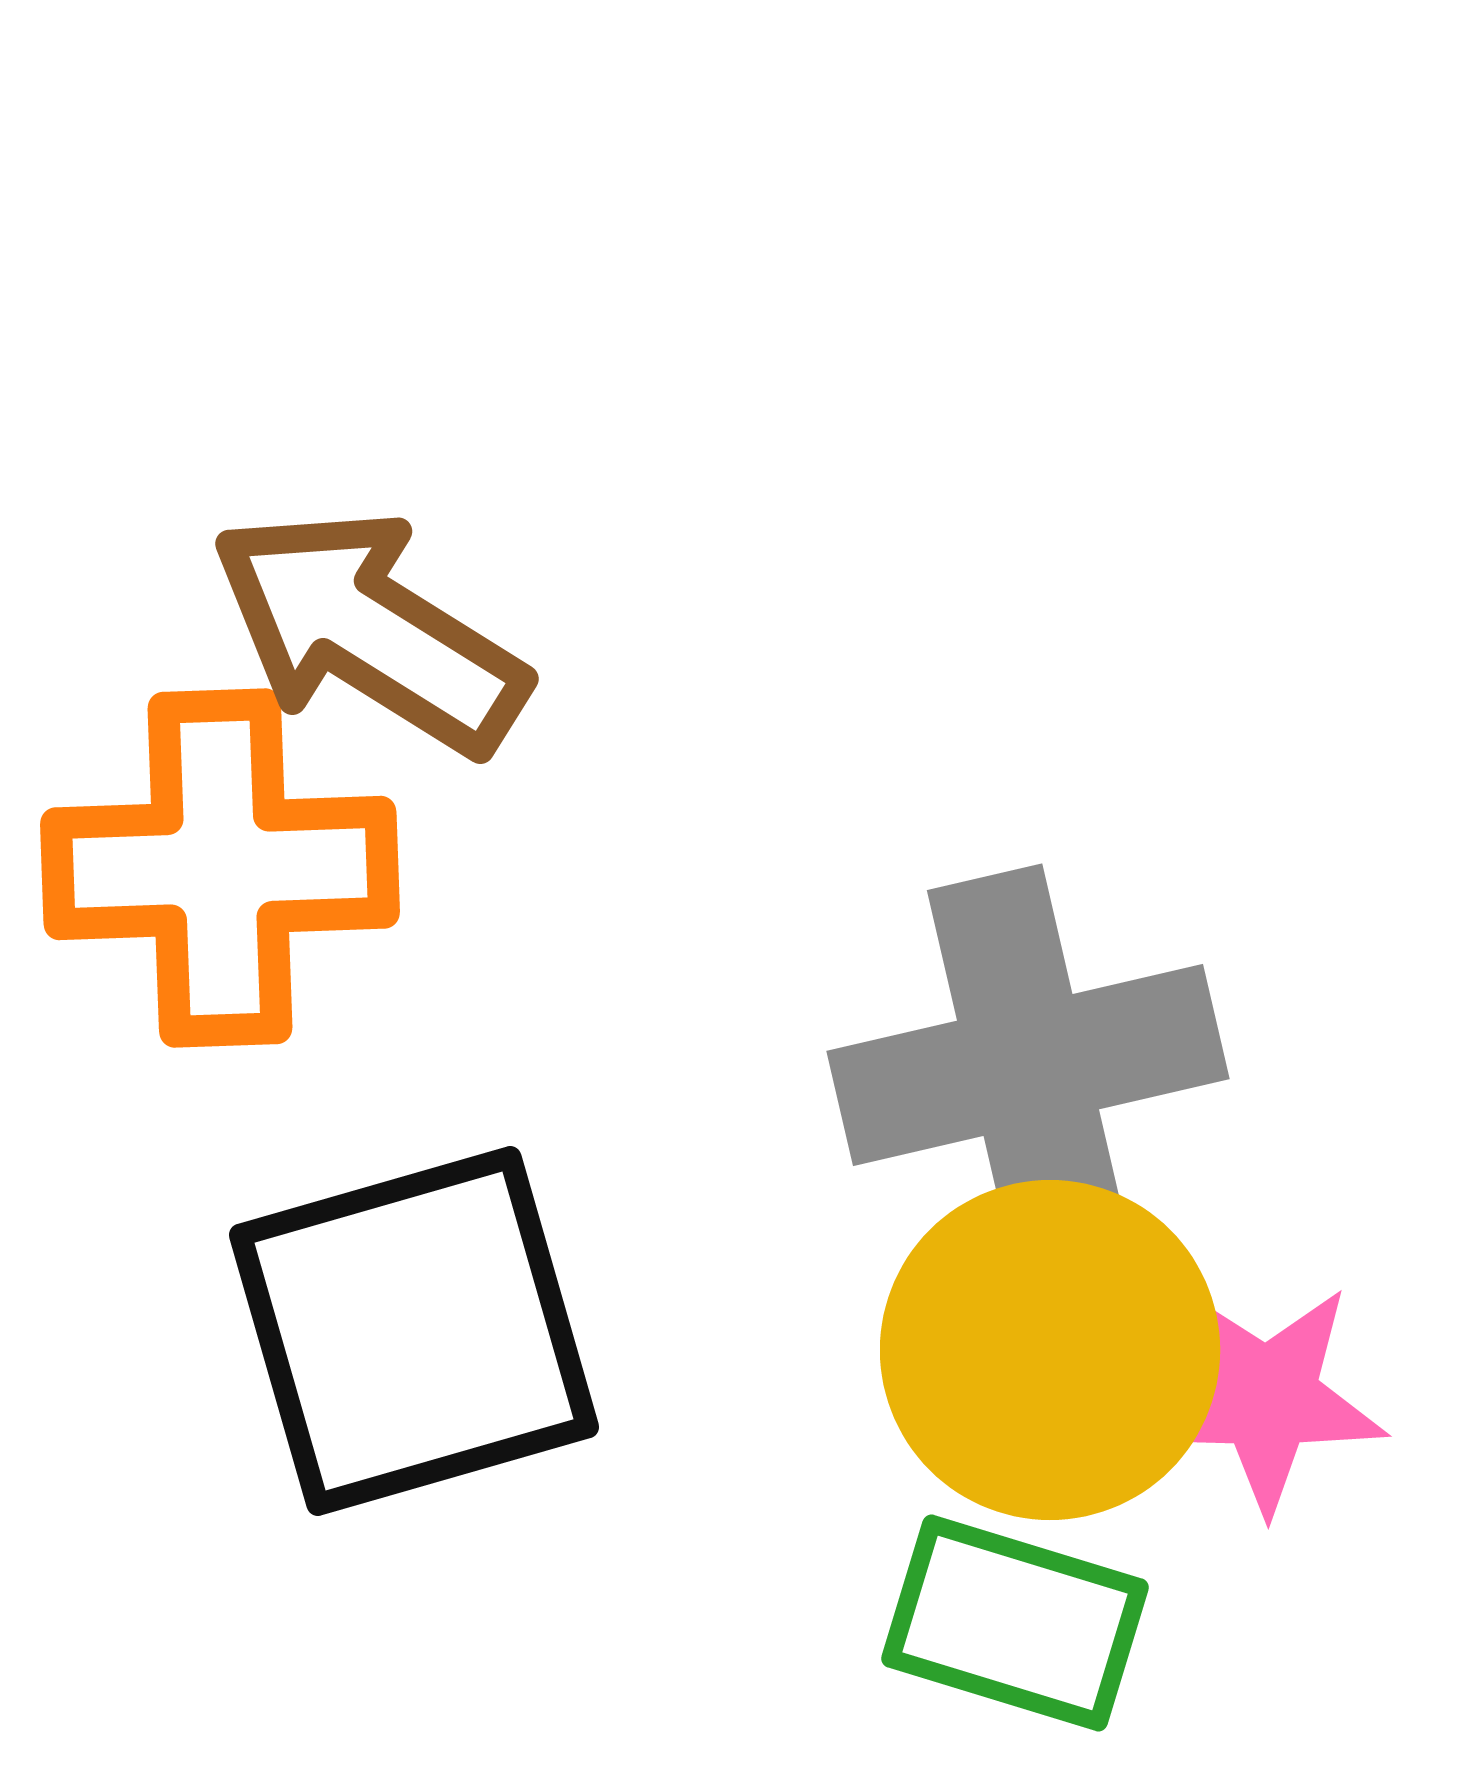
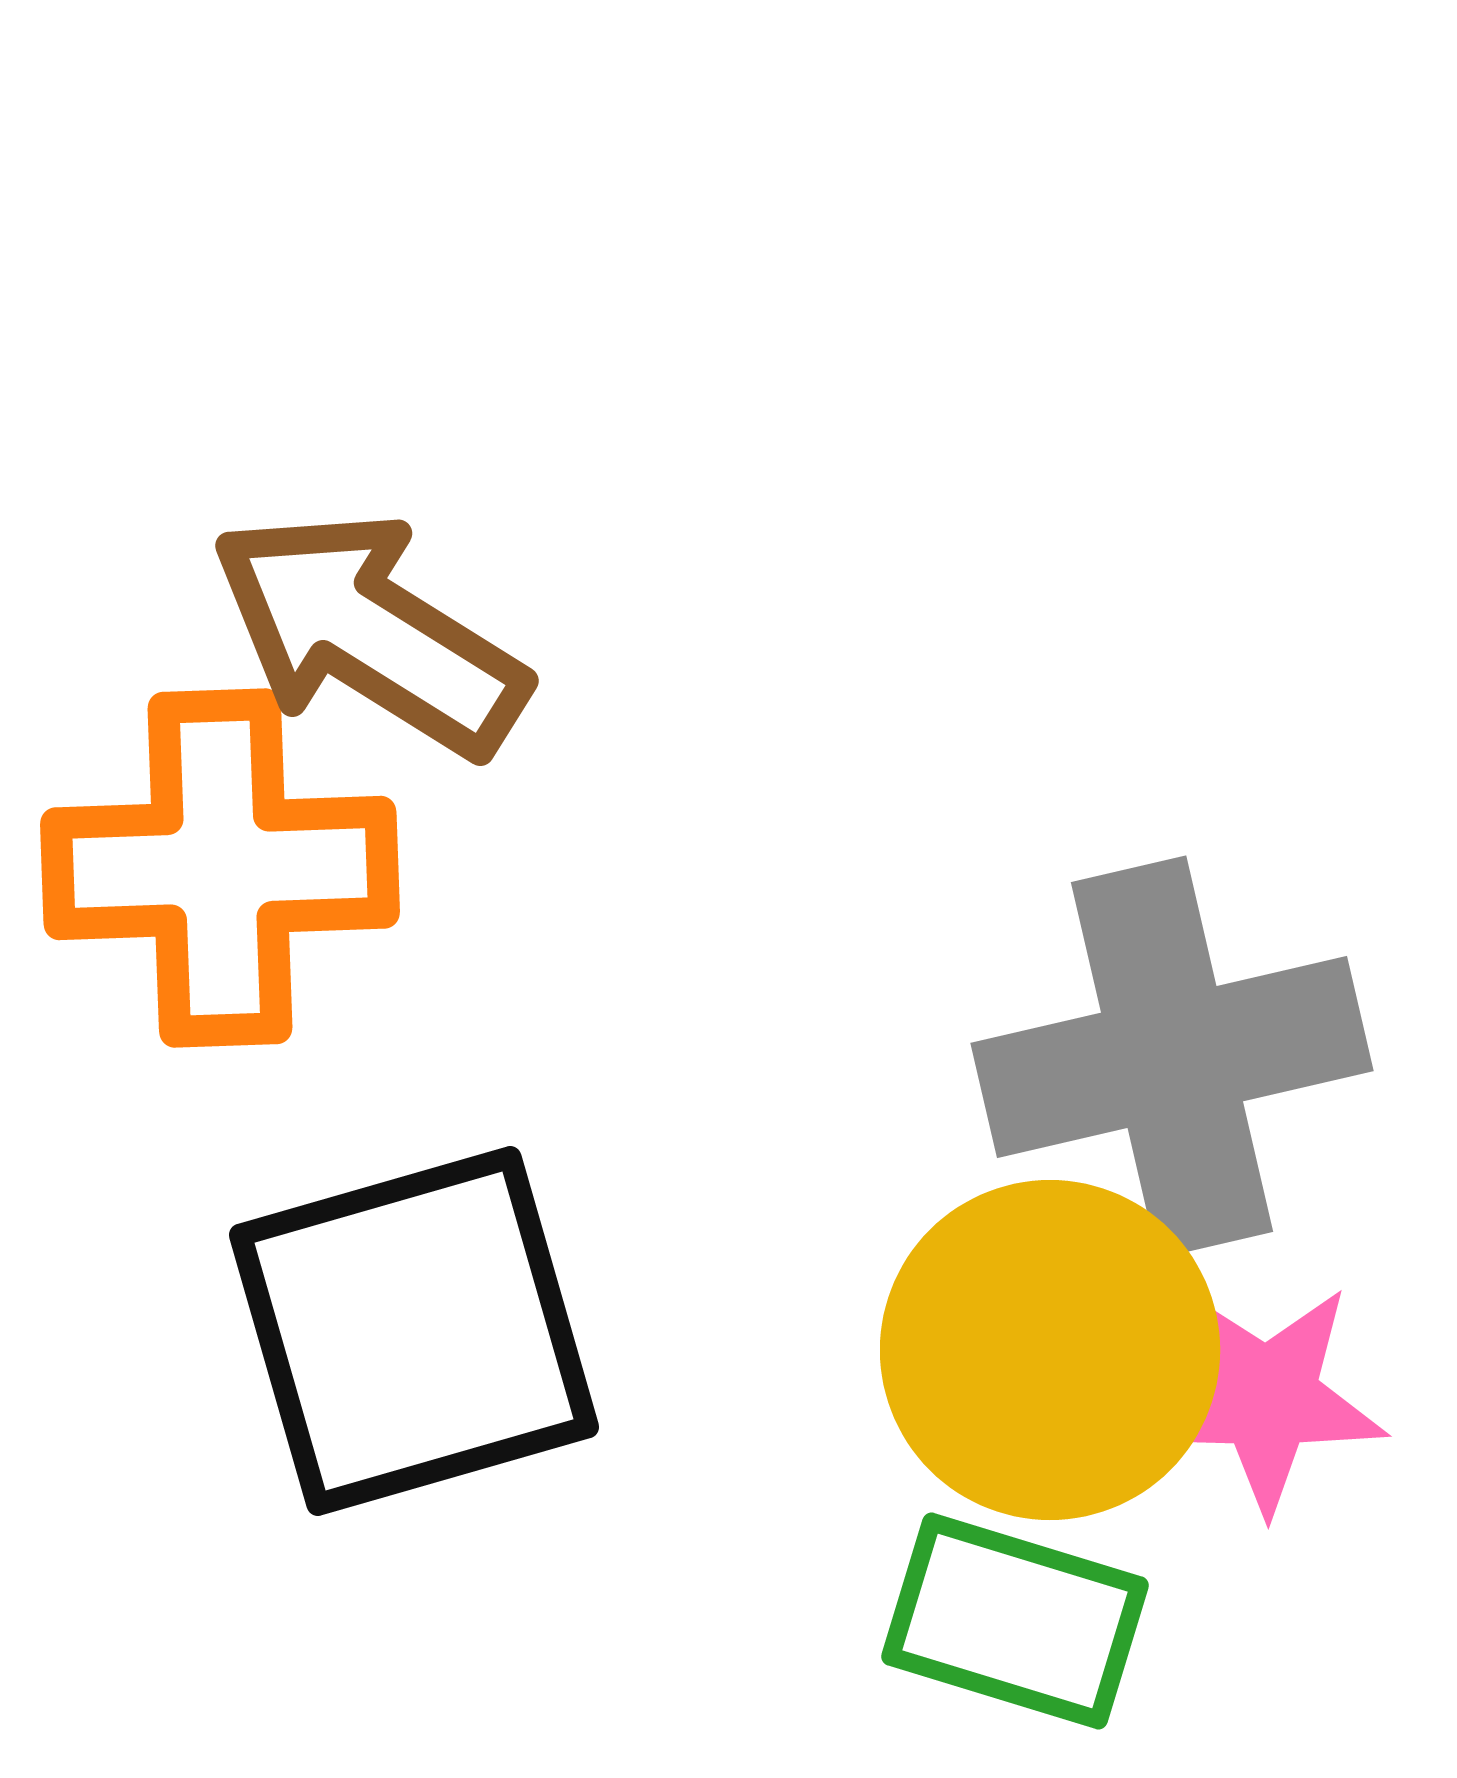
brown arrow: moved 2 px down
gray cross: moved 144 px right, 8 px up
green rectangle: moved 2 px up
